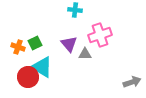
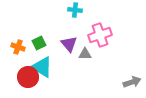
green square: moved 4 px right
